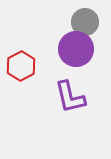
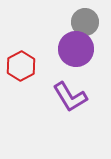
purple L-shape: rotated 18 degrees counterclockwise
